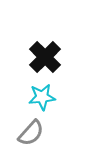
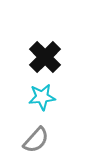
gray semicircle: moved 5 px right, 7 px down
